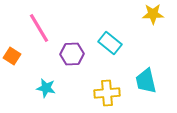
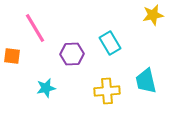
yellow star: moved 1 px down; rotated 10 degrees counterclockwise
pink line: moved 4 px left
cyan rectangle: rotated 20 degrees clockwise
orange square: rotated 24 degrees counterclockwise
cyan star: rotated 24 degrees counterclockwise
yellow cross: moved 2 px up
